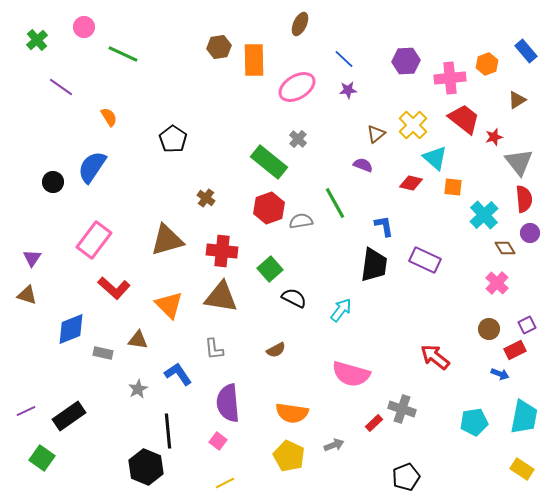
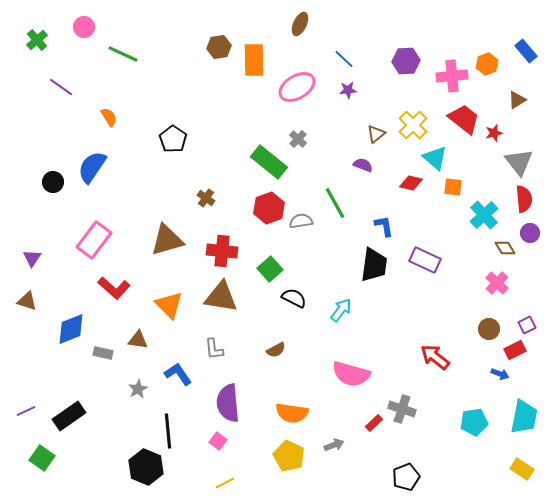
pink cross at (450, 78): moved 2 px right, 2 px up
red star at (494, 137): moved 4 px up
brown triangle at (27, 295): moved 6 px down
